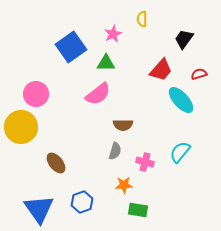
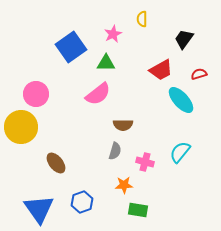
red trapezoid: rotated 20 degrees clockwise
